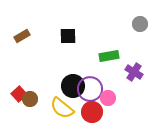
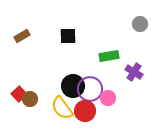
yellow semicircle: rotated 15 degrees clockwise
red circle: moved 7 px left, 1 px up
